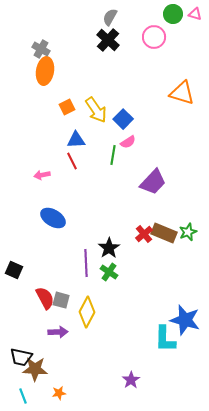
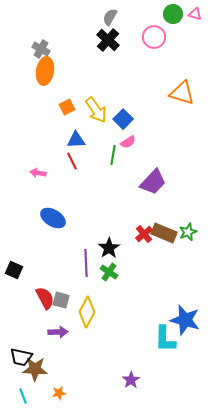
pink arrow: moved 4 px left, 2 px up; rotated 21 degrees clockwise
